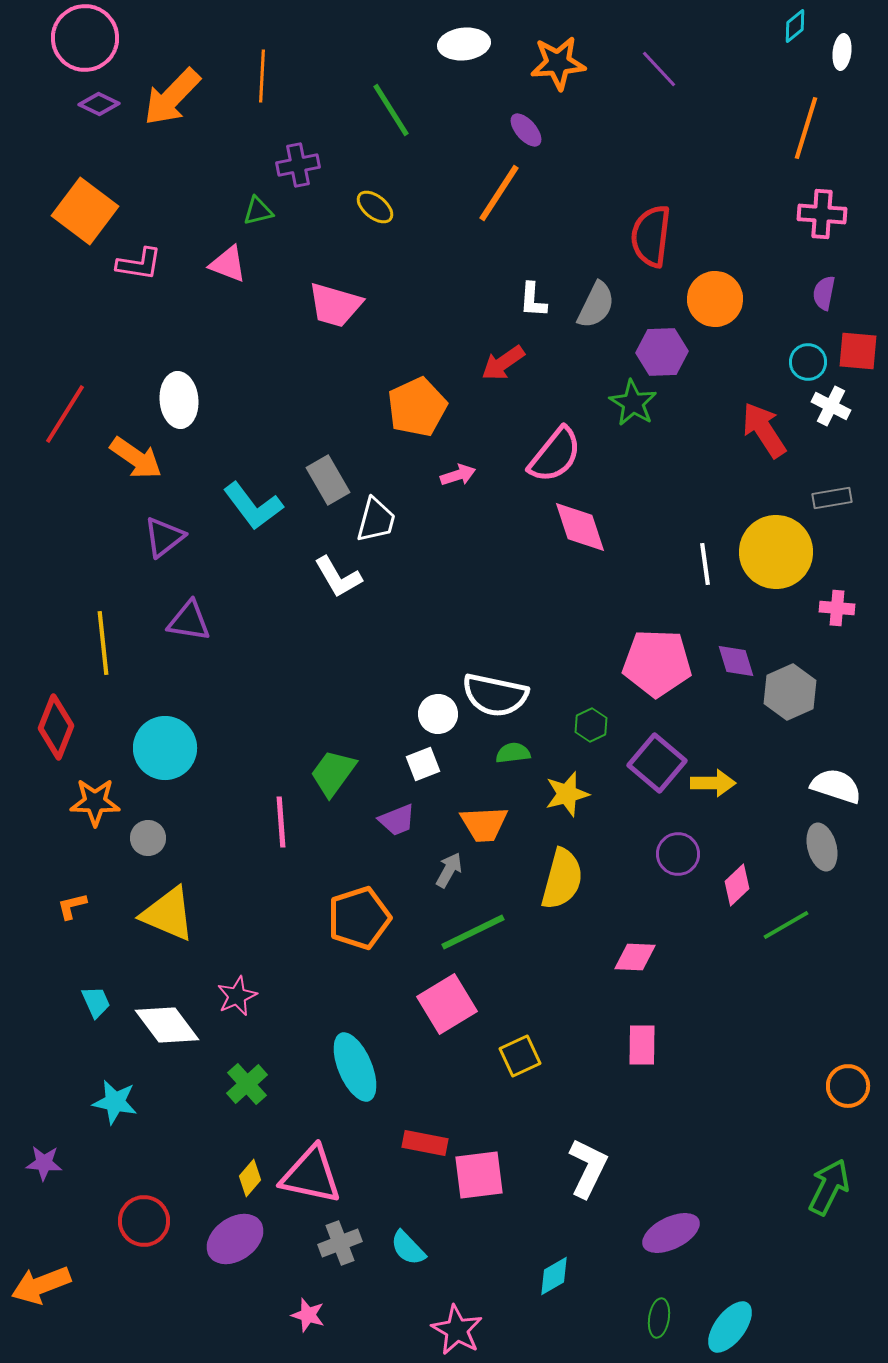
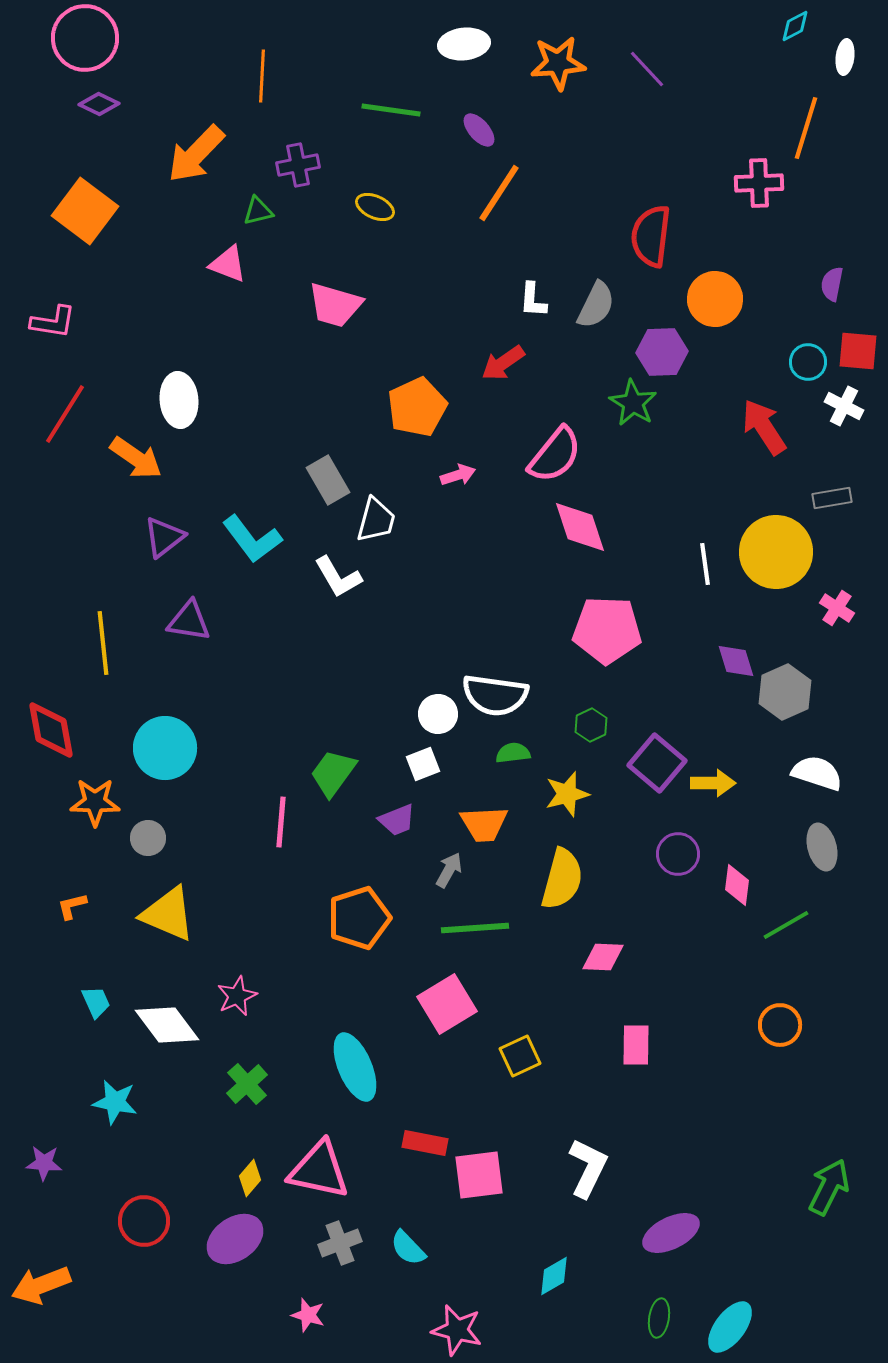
cyan diamond at (795, 26): rotated 12 degrees clockwise
white ellipse at (842, 52): moved 3 px right, 5 px down
purple line at (659, 69): moved 12 px left
orange arrow at (172, 97): moved 24 px right, 57 px down
green line at (391, 110): rotated 50 degrees counterclockwise
purple ellipse at (526, 130): moved 47 px left
yellow ellipse at (375, 207): rotated 15 degrees counterclockwise
pink cross at (822, 214): moved 63 px left, 31 px up; rotated 6 degrees counterclockwise
pink L-shape at (139, 264): moved 86 px left, 58 px down
purple semicircle at (824, 293): moved 8 px right, 9 px up
white cross at (831, 406): moved 13 px right
red arrow at (764, 430): moved 3 px up
cyan L-shape at (253, 506): moved 1 px left, 33 px down
pink cross at (837, 608): rotated 28 degrees clockwise
pink pentagon at (657, 663): moved 50 px left, 33 px up
gray hexagon at (790, 692): moved 5 px left
white semicircle at (495, 695): rotated 4 degrees counterclockwise
red diamond at (56, 727): moved 5 px left, 3 px down; rotated 32 degrees counterclockwise
white semicircle at (836, 786): moved 19 px left, 13 px up
pink line at (281, 822): rotated 9 degrees clockwise
pink diamond at (737, 885): rotated 39 degrees counterclockwise
green line at (473, 932): moved 2 px right, 4 px up; rotated 22 degrees clockwise
pink diamond at (635, 957): moved 32 px left
pink rectangle at (642, 1045): moved 6 px left
orange circle at (848, 1086): moved 68 px left, 61 px up
pink triangle at (311, 1175): moved 8 px right, 5 px up
pink star at (457, 1330): rotated 15 degrees counterclockwise
